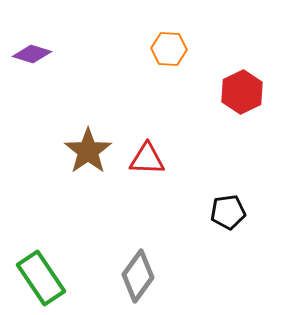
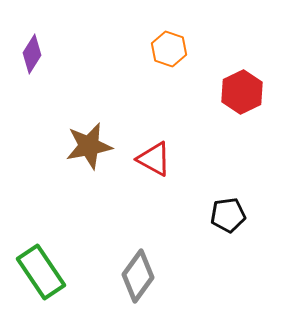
orange hexagon: rotated 16 degrees clockwise
purple diamond: rotated 75 degrees counterclockwise
brown star: moved 1 px right, 5 px up; rotated 24 degrees clockwise
red triangle: moved 7 px right; rotated 27 degrees clockwise
black pentagon: moved 3 px down
green rectangle: moved 6 px up
